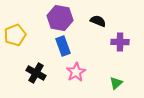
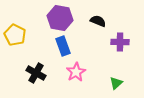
yellow pentagon: rotated 25 degrees counterclockwise
